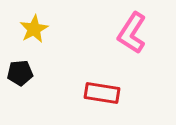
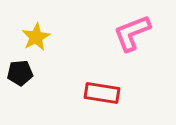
yellow star: moved 2 px right, 8 px down
pink L-shape: rotated 36 degrees clockwise
